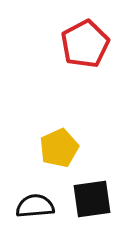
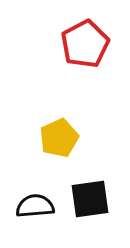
yellow pentagon: moved 10 px up
black square: moved 2 px left
